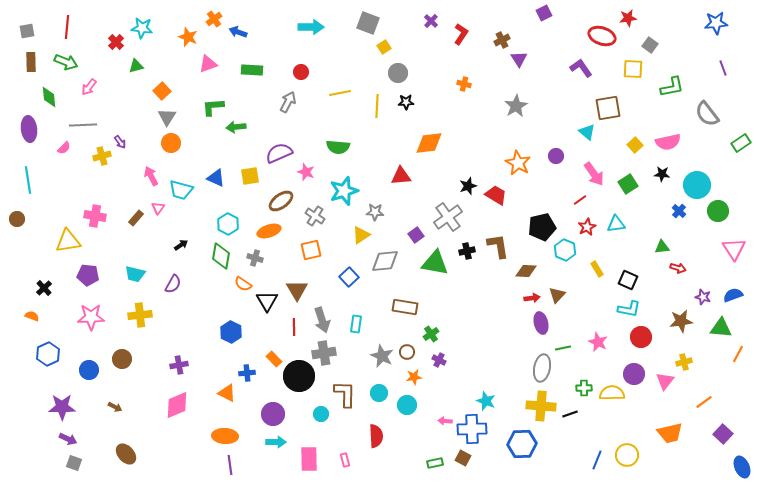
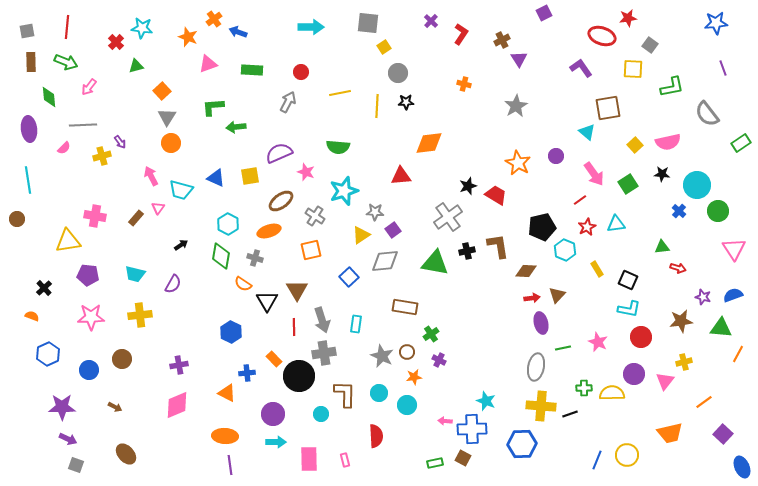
gray square at (368, 23): rotated 15 degrees counterclockwise
purple square at (416, 235): moved 23 px left, 5 px up
gray ellipse at (542, 368): moved 6 px left, 1 px up
gray square at (74, 463): moved 2 px right, 2 px down
